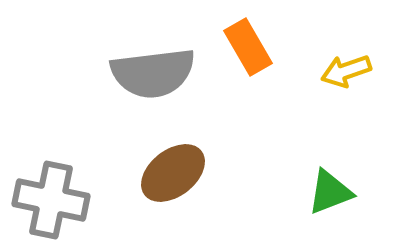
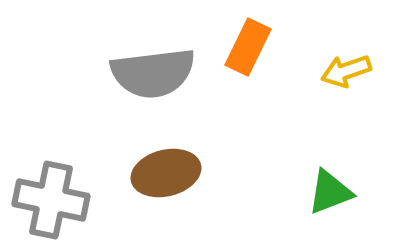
orange rectangle: rotated 56 degrees clockwise
brown ellipse: moved 7 px left; rotated 24 degrees clockwise
